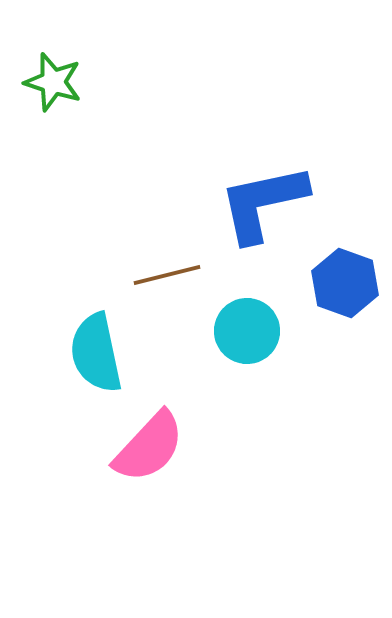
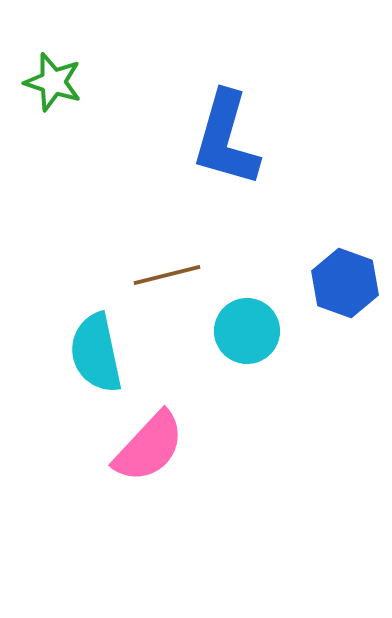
blue L-shape: moved 37 px left, 64 px up; rotated 62 degrees counterclockwise
